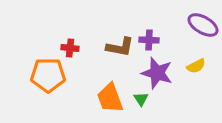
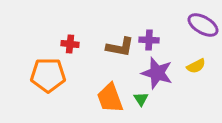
red cross: moved 4 px up
